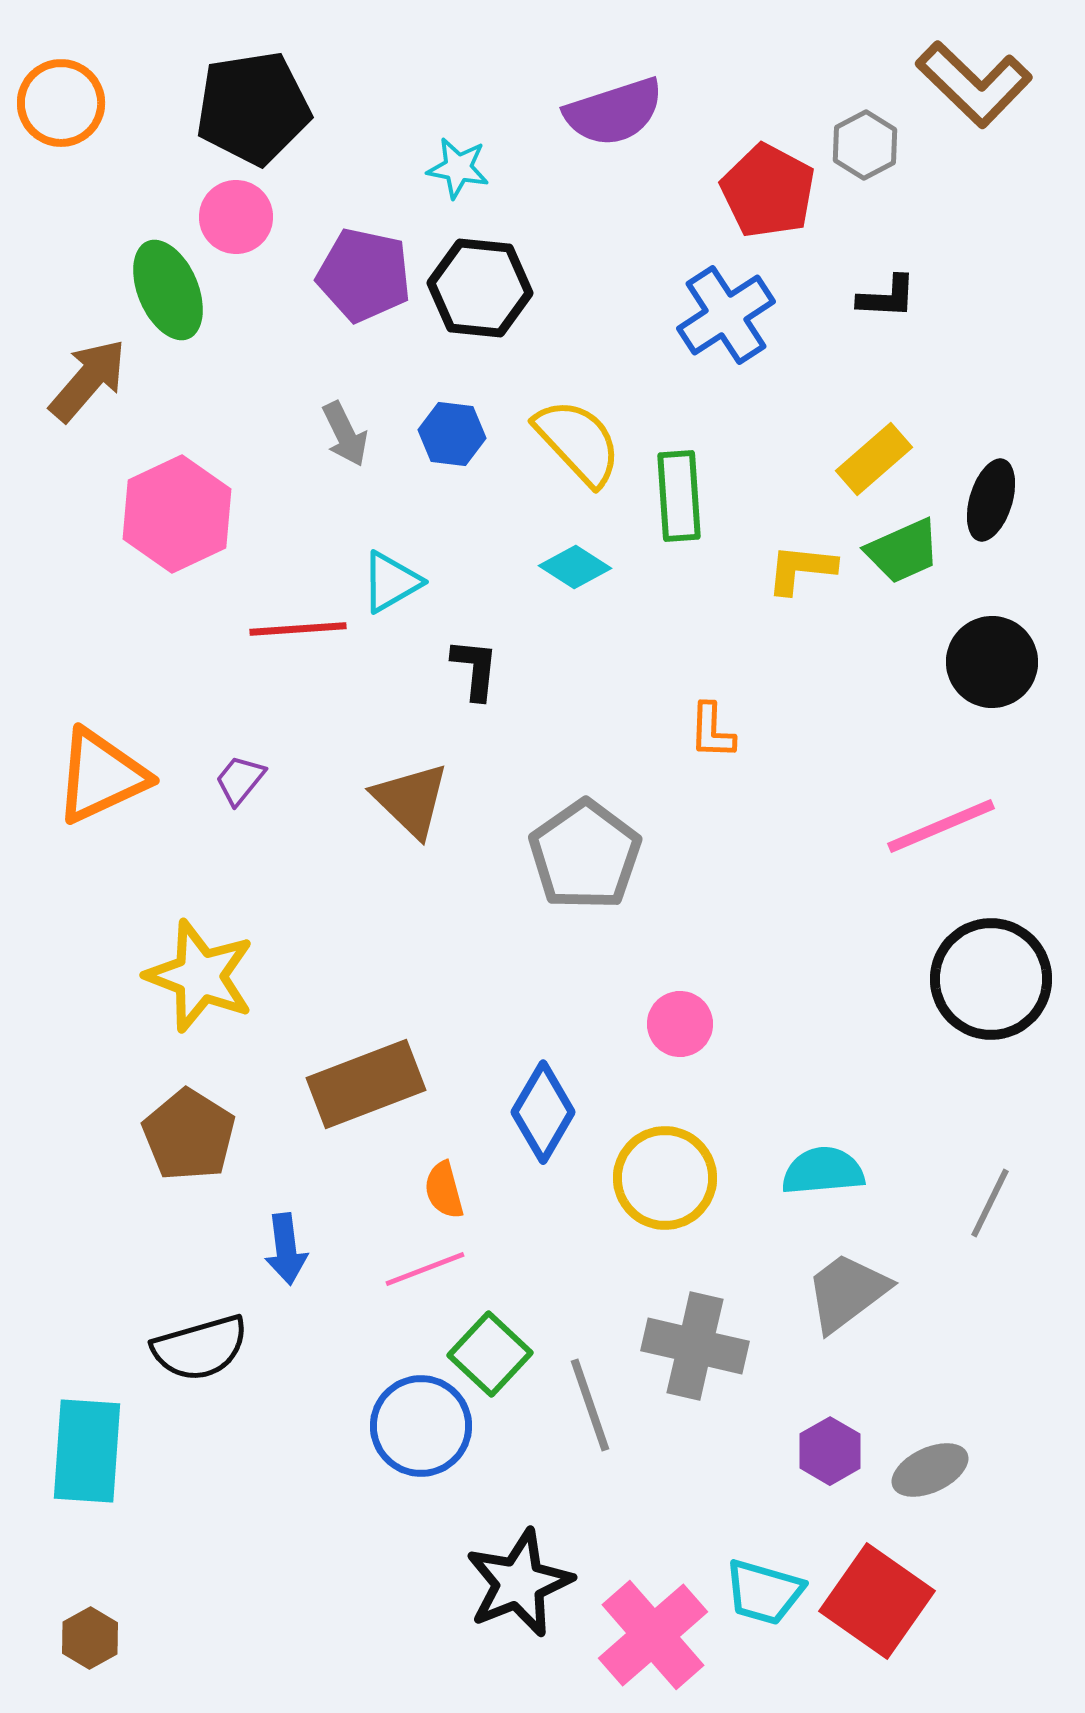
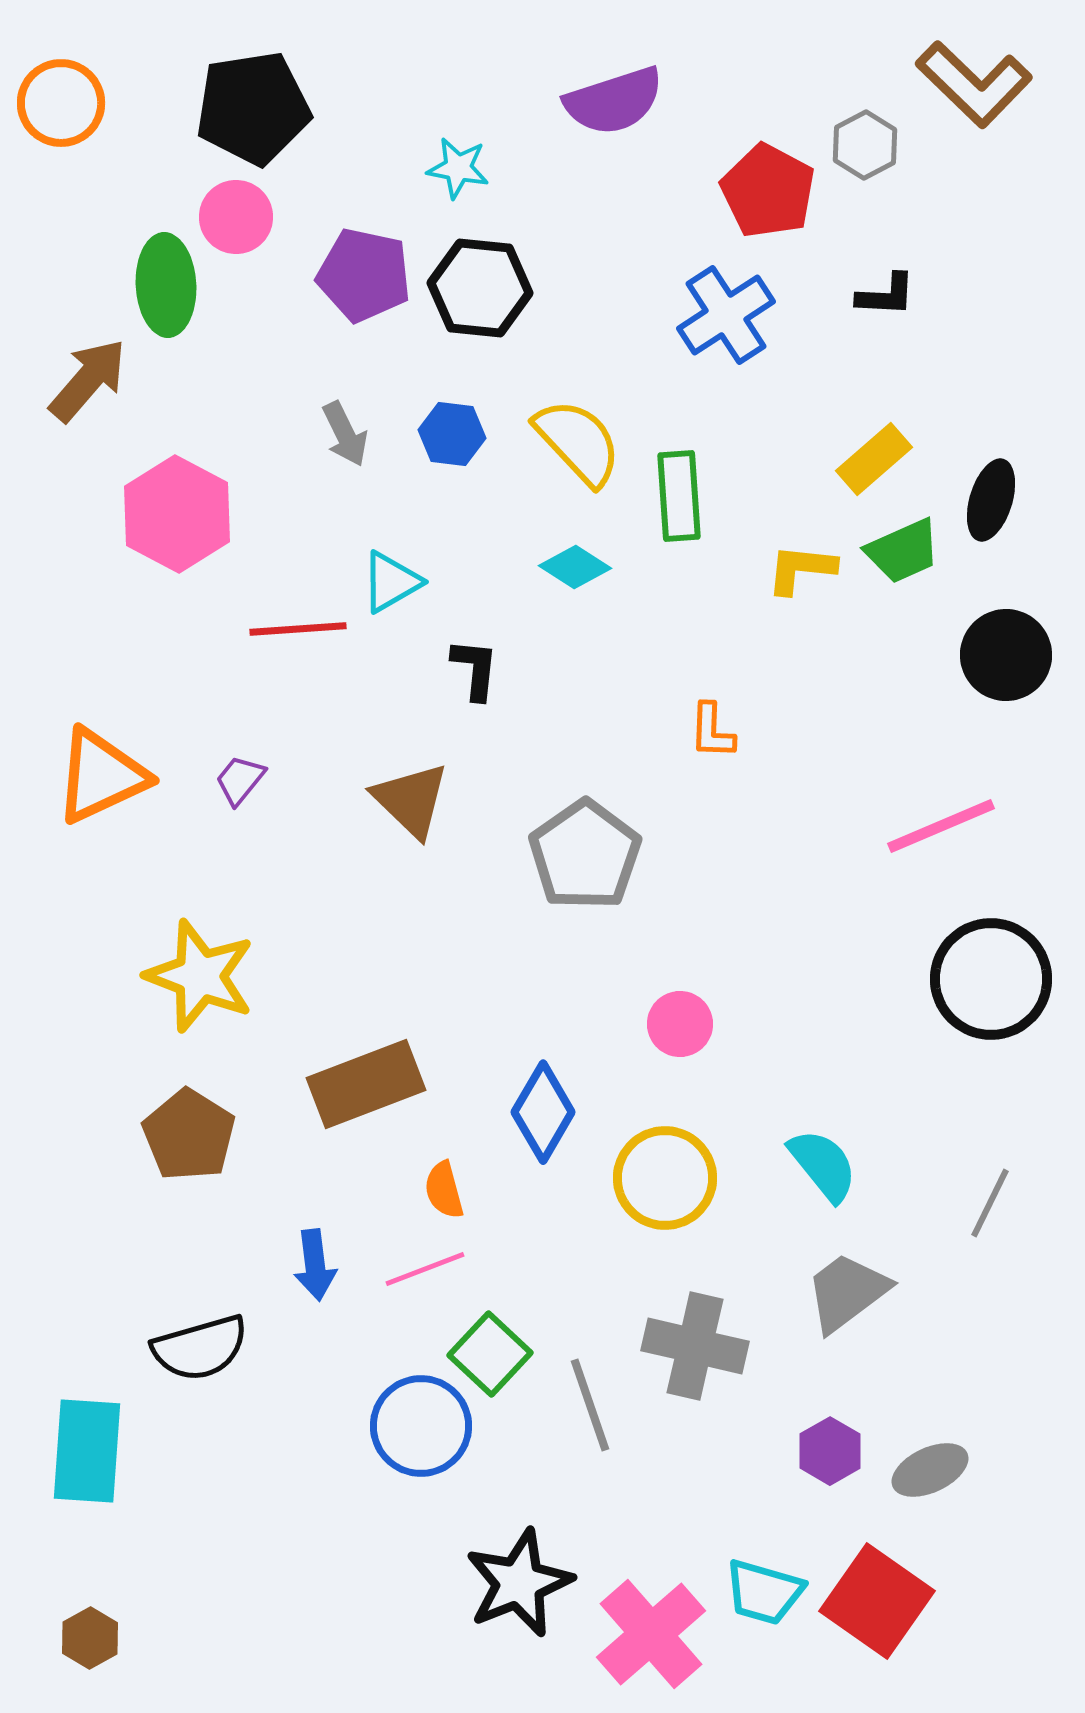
purple semicircle at (614, 112): moved 11 px up
green ellipse at (168, 290): moved 2 px left, 5 px up; rotated 20 degrees clockwise
black L-shape at (887, 297): moved 1 px left, 2 px up
pink hexagon at (177, 514): rotated 7 degrees counterclockwise
black circle at (992, 662): moved 14 px right, 7 px up
cyan semicircle at (823, 1171): moved 6 px up; rotated 56 degrees clockwise
blue arrow at (286, 1249): moved 29 px right, 16 px down
pink cross at (653, 1635): moved 2 px left, 1 px up
